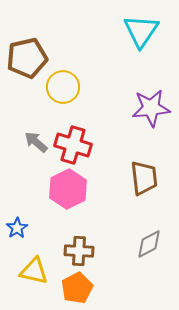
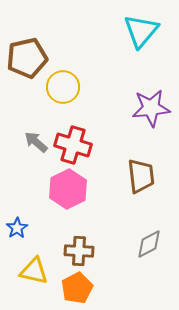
cyan triangle: rotated 6 degrees clockwise
brown trapezoid: moved 3 px left, 2 px up
